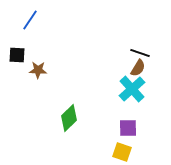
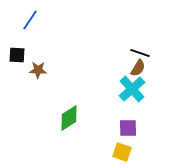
green diamond: rotated 12 degrees clockwise
